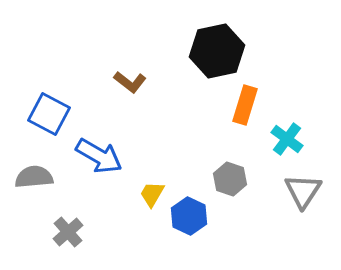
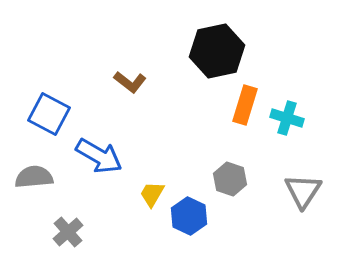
cyan cross: moved 21 px up; rotated 20 degrees counterclockwise
